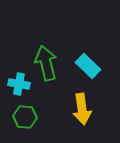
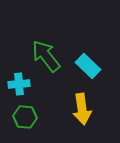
green arrow: moved 7 px up; rotated 24 degrees counterclockwise
cyan cross: rotated 15 degrees counterclockwise
